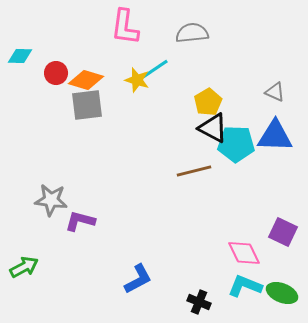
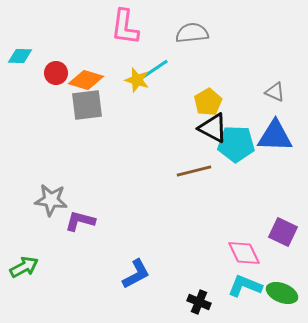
blue L-shape: moved 2 px left, 5 px up
